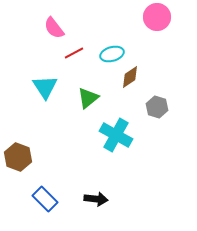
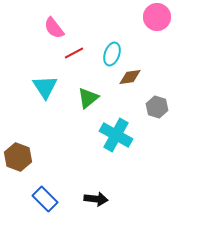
cyan ellipse: rotated 55 degrees counterclockwise
brown diamond: rotated 25 degrees clockwise
